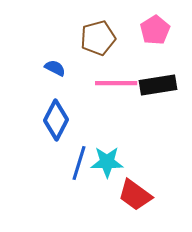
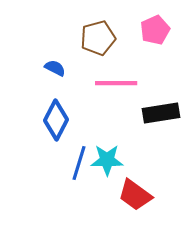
pink pentagon: rotated 8 degrees clockwise
black rectangle: moved 3 px right, 28 px down
cyan star: moved 2 px up
